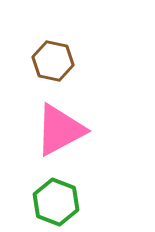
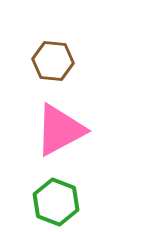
brown hexagon: rotated 6 degrees counterclockwise
